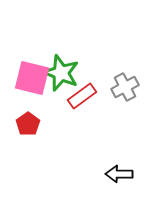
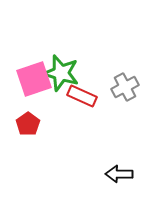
green star: rotated 6 degrees counterclockwise
pink square: moved 2 px right, 1 px down; rotated 33 degrees counterclockwise
red rectangle: rotated 60 degrees clockwise
